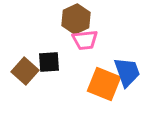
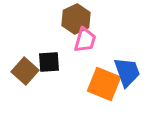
pink trapezoid: rotated 68 degrees counterclockwise
